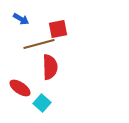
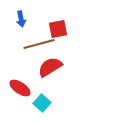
blue arrow: rotated 49 degrees clockwise
red semicircle: rotated 120 degrees counterclockwise
